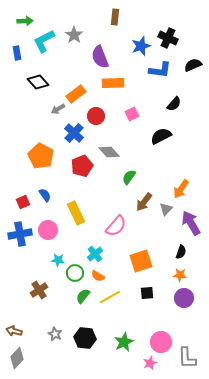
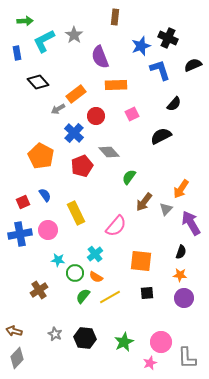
blue L-shape at (160, 70): rotated 115 degrees counterclockwise
orange rectangle at (113, 83): moved 3 px right, 2 px down
orange square at (141, 261): rotated 25 degrees clockwise
orange semicircle at (98, 276): moved 2 px left, 1 px down
